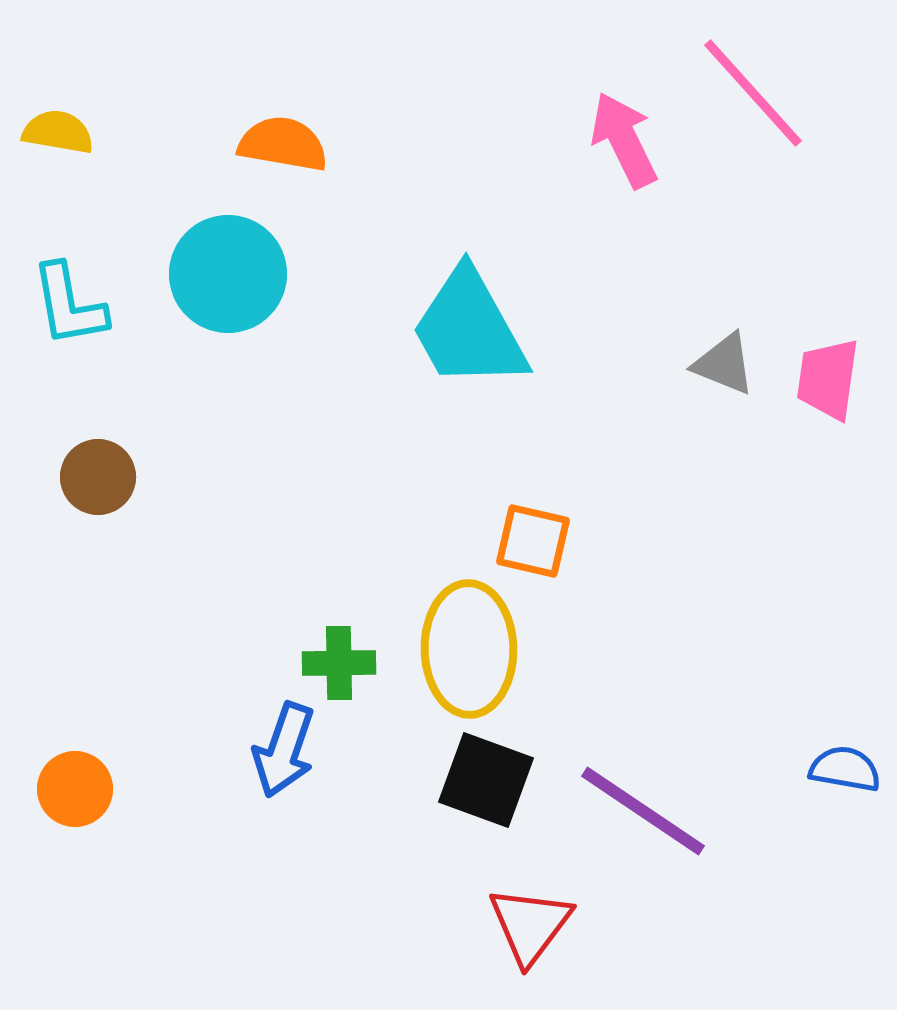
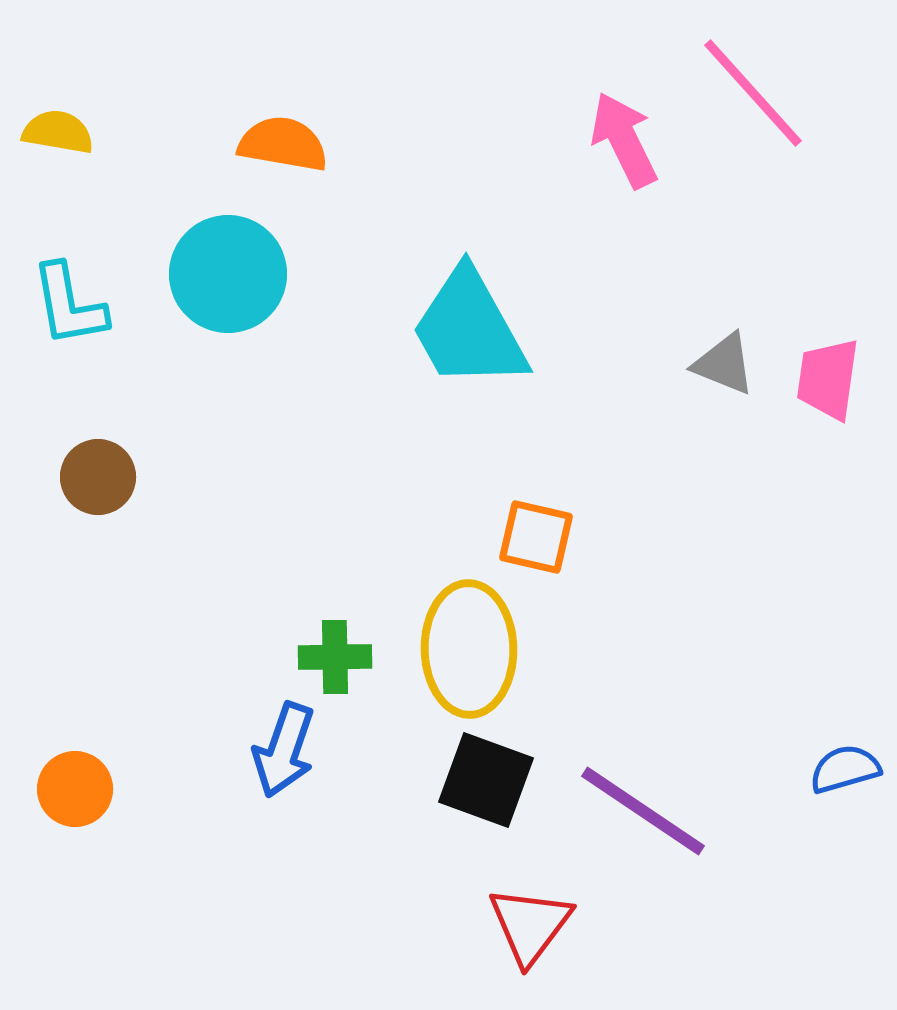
orange square: moved 3 px right, 4 px up
green cross: moved 4 px left, 6 px up
blue semicircle: rotated 26 degrees counterclockwise
